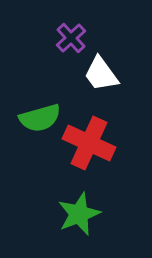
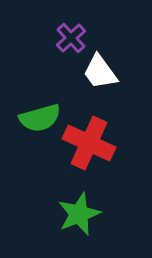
white trapezoid: moved 1 px left, 2 px up
